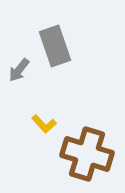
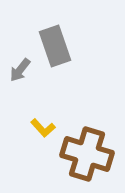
gray arrow: moved 1 px right
yellow L-shape: moved 1 px left, 4 px down
